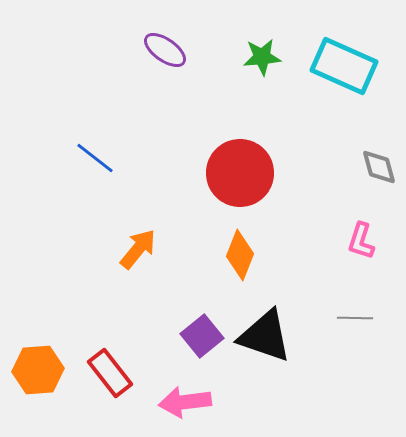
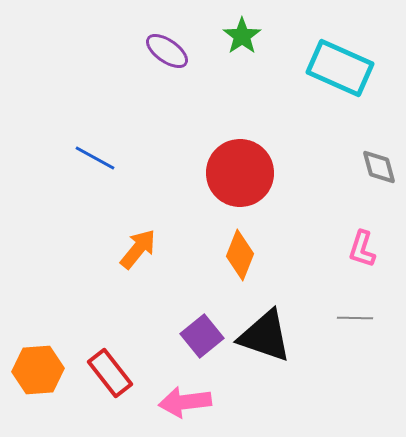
purple ellipse: moved 2 px right, 1 px down
green star: moved 20 px left, 21 px up; rotated 30 degrees counterclockwise
cyan rectangle: moved 4 px left, 2 px down
blue line: rotated 9 degrees counterclockwise
pink L-shape: moved 1 px right, 8 px down
